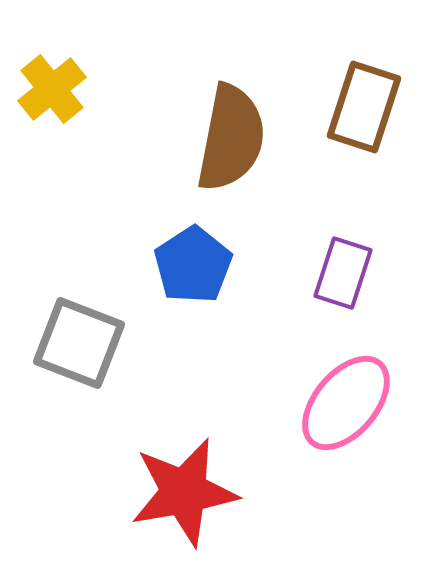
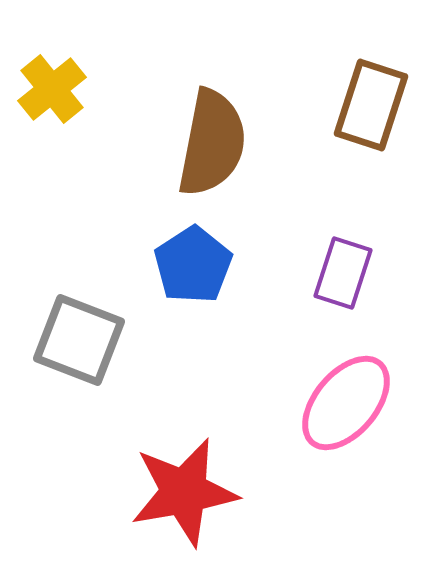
brown rectangle: moved 7 px right, 2 px up
brown semicircle: moved 19 px left, 5 px down
gray square: moved 3 px up
